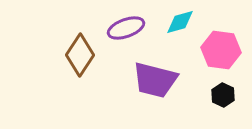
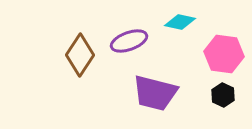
cyan diamond: rotated 28 degrees clockwise
purple ellipse: moved 3 px right, 13 px down
pink hexagon: moved 3 px right, 4 px down
purple trapezoid: moved 13 px down
